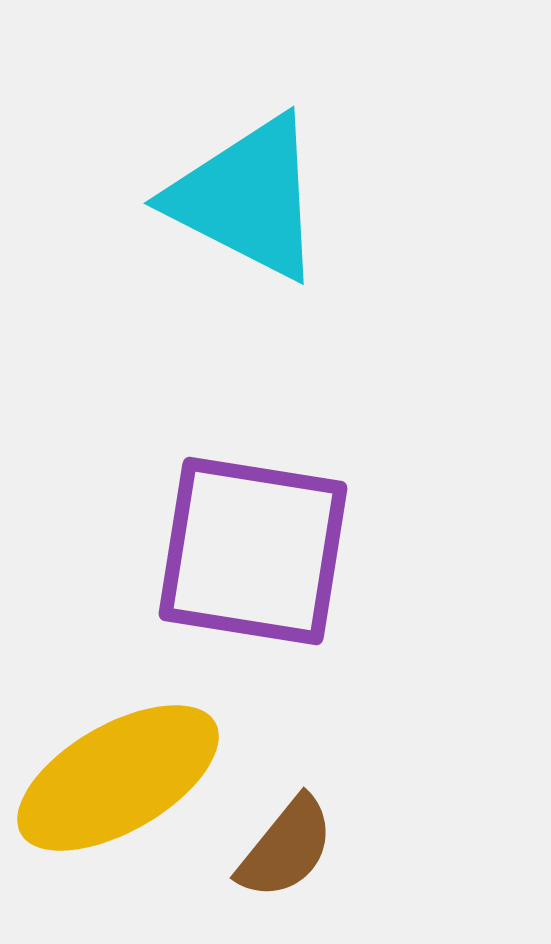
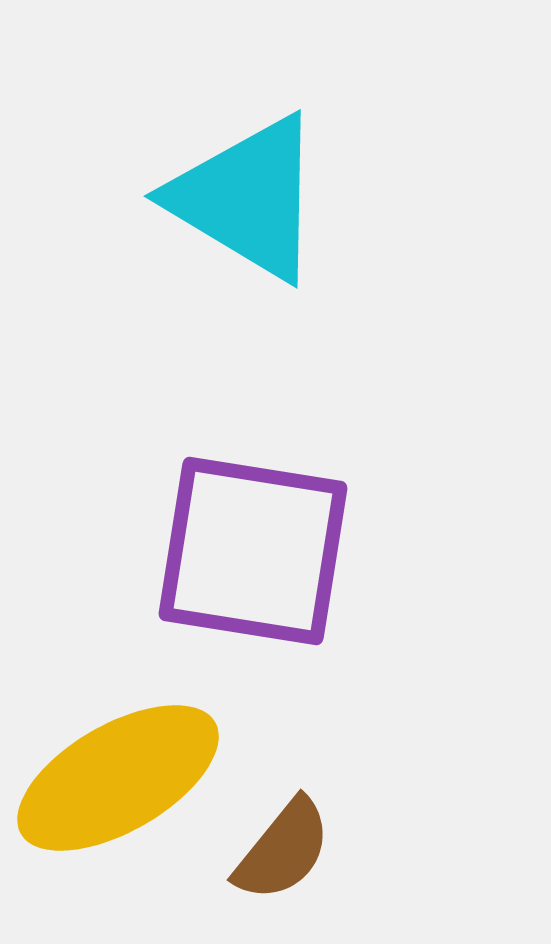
cyan triangle: rotated 4 degrees clockwise
brown semicircle: moved 3 px left, 2 px down
